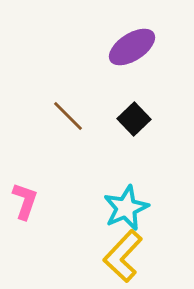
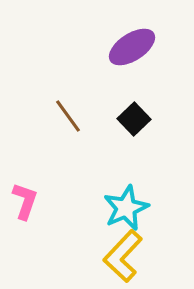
brown line: rotated 9 degrees clockwise
